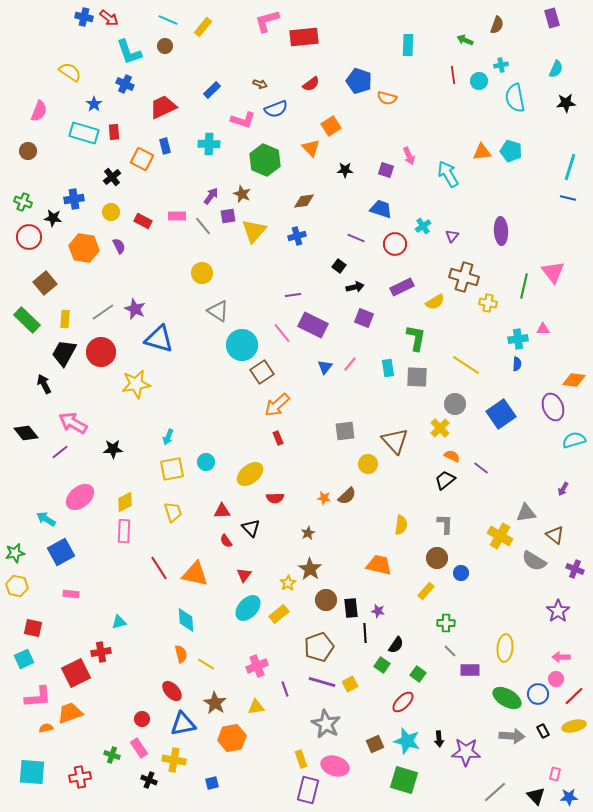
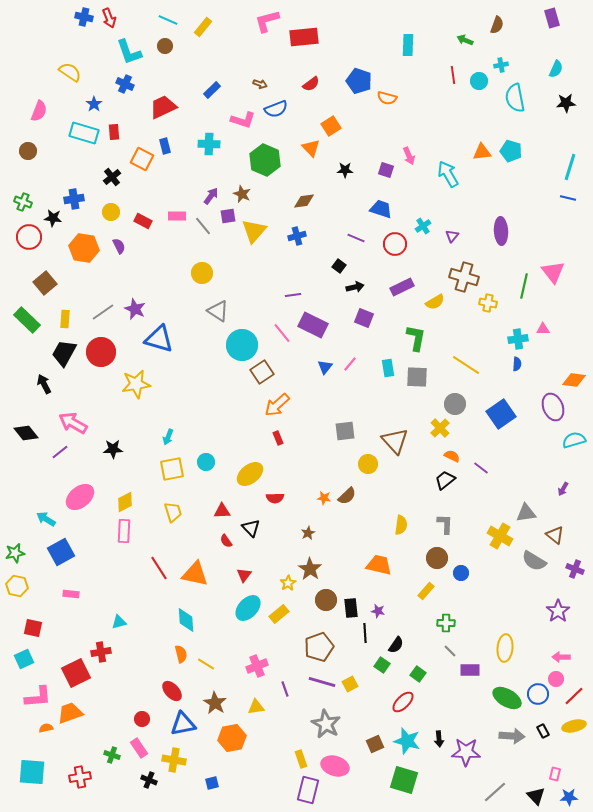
red arrow at (109, 18): rotated 30 degrees clockwise
